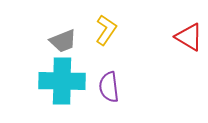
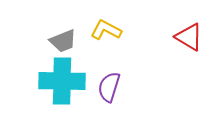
yellow L-shape: rotated 96 degrees counterclockwise
purple semicircle: rotated 24 degrees clockwise
